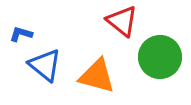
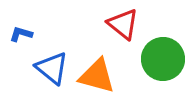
red triangle: moved 1 px right, 3 px down
green circle: moved 3 px right, 2 px down
blue triangle: moved 7 px right, 3 px down
